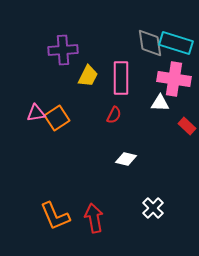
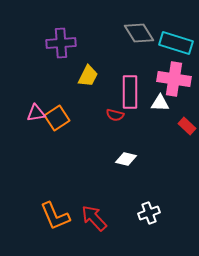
gray diamond: moved 11 px left, 10 px up; rotated 24 degrees counterclockwise
purple cross: moved 2 px left, 7 px up
pink rectangle: moved 9 px right, 14 px down
red semicircle: moved 1 px right; rotated 78 degrees clockwise
white cross: moved 4 px left, 5 px down; rotated 25 degrees clockwise
red arrow: rotated 32 degrees counterclockwise
